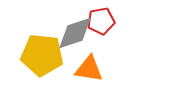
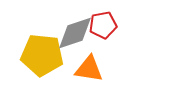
red pentagon: moved 2 px right, 4 px down
